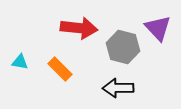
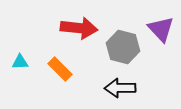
purple triangle: moved 3 px right, 1 px down
cyan triangle: rotated 12 degrees counterclockwise
black arrow: moved 2 px right
